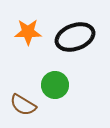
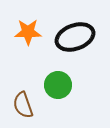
green circle: moved 3 px right
brown semicircle: rotated 40 degrees clockwise
